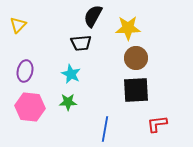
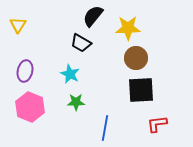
black semicircle: rotated 10 degrees clockwise
yellow triangle: rotated 12 degrees counterclockwise
black trapezoid: rotated 35 degrees clockwise
cyan star: moved 1 px left
black square: moved 5 px right
green star: moved 8 px right
pink hexagon: rotated 16 degrees clockwise
blue line: moved 1 px up
